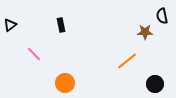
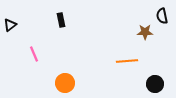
black rectangle: moved 5 px up
pink line: rotated 21 degrees clockwise
orange line: rotated 35 degrees clockwise
